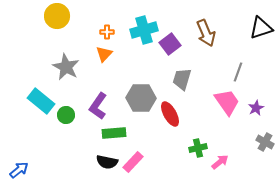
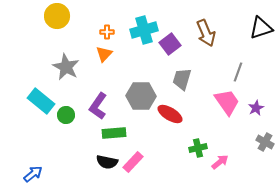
gray hexagon: moved 2 px up
red ellipse: rotated 30 degrees counterclockwise
blue arrow: moved 14 px right, 4 px down
